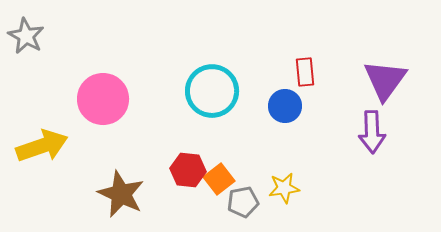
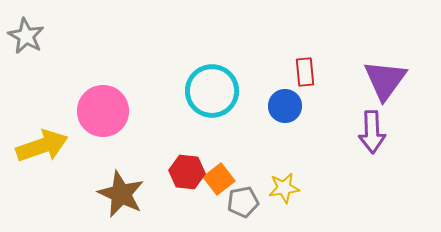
pink circle: moved 12 px down
red hexagon: moved 1 px left, 2 px down
